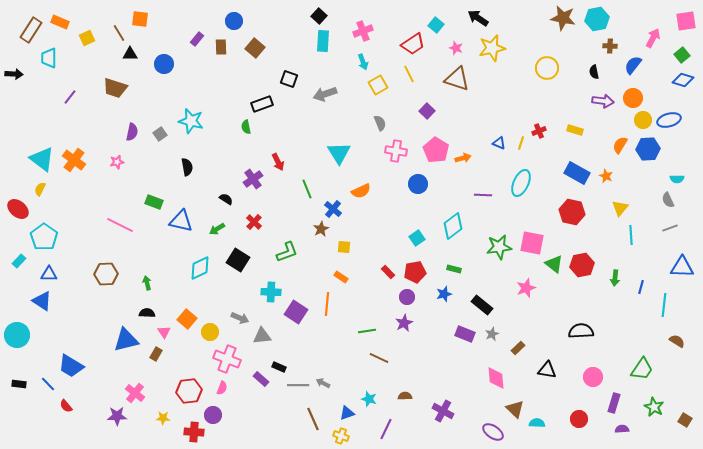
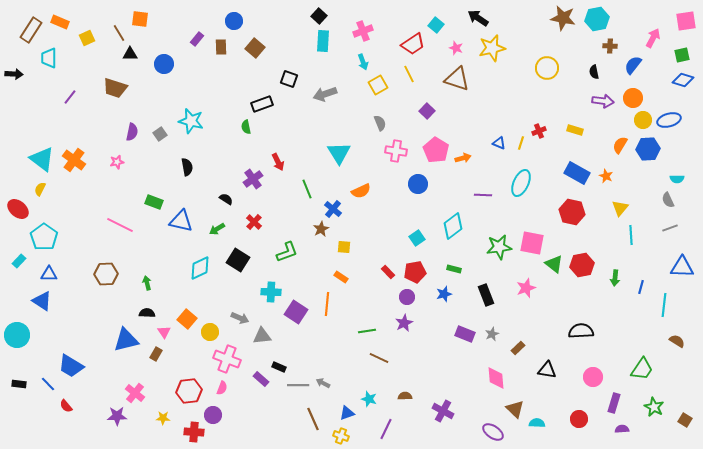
green square at (682, 55): rotated 28 degrees clockwise
black rectangle at (482, 305): moved 4 px right, 10 px up; rotated 30 degrees clockwise
